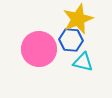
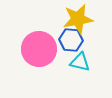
yellow star: rotated 12 degrees clockwise
cyan triangle: moved 3 px left
